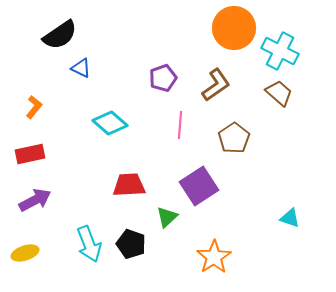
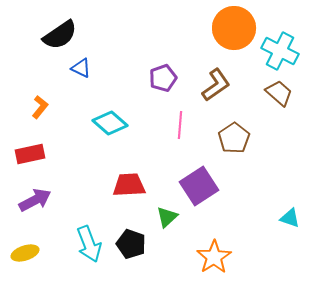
orange L-shape: moved 6 px right
